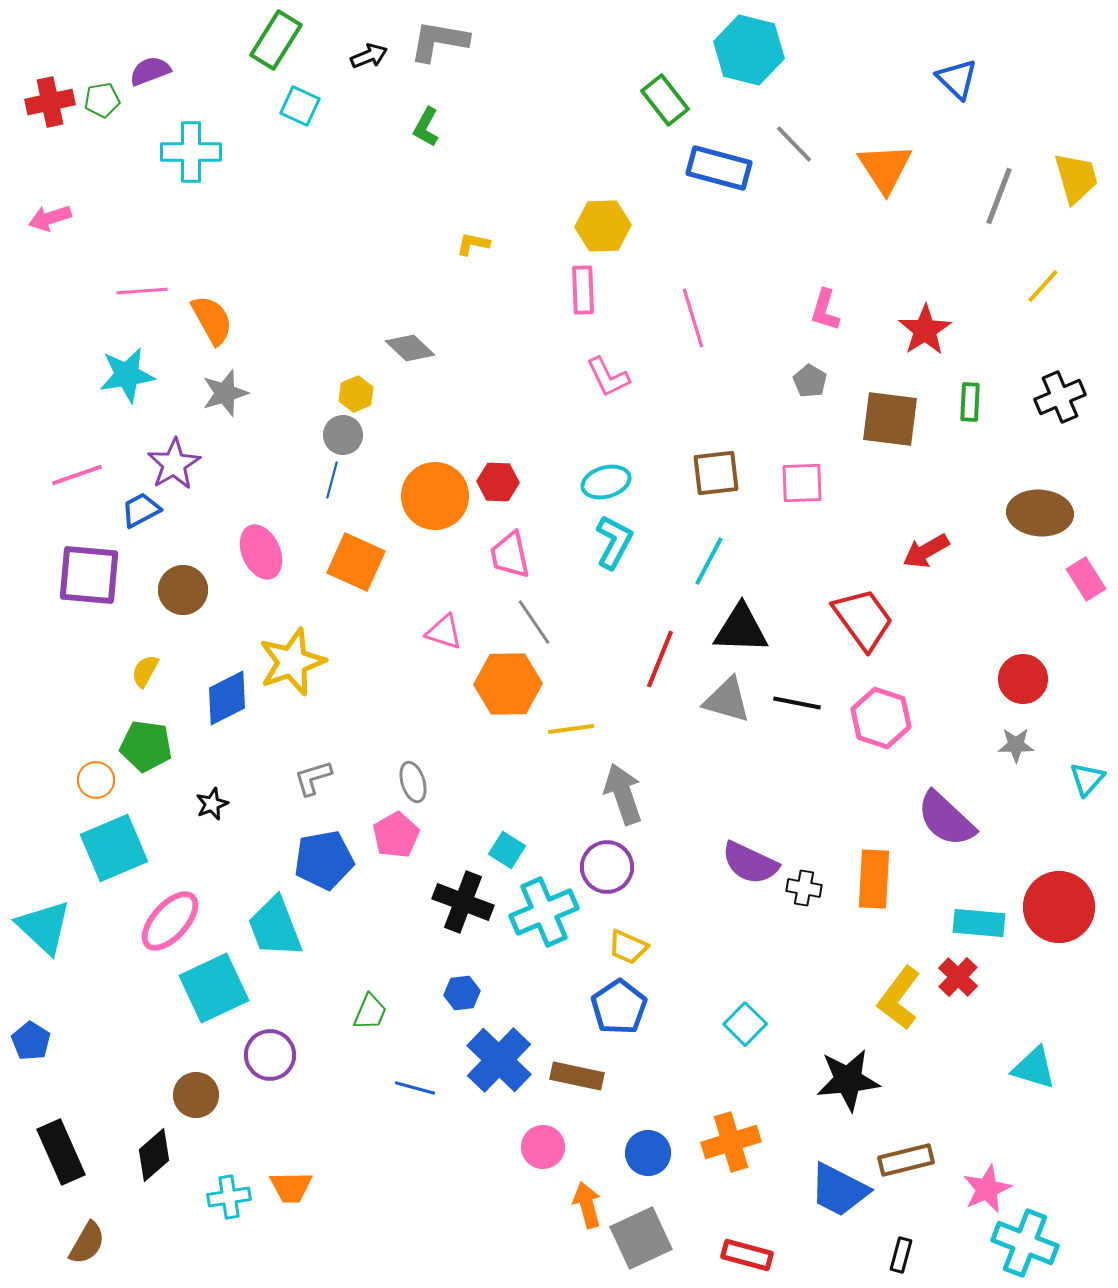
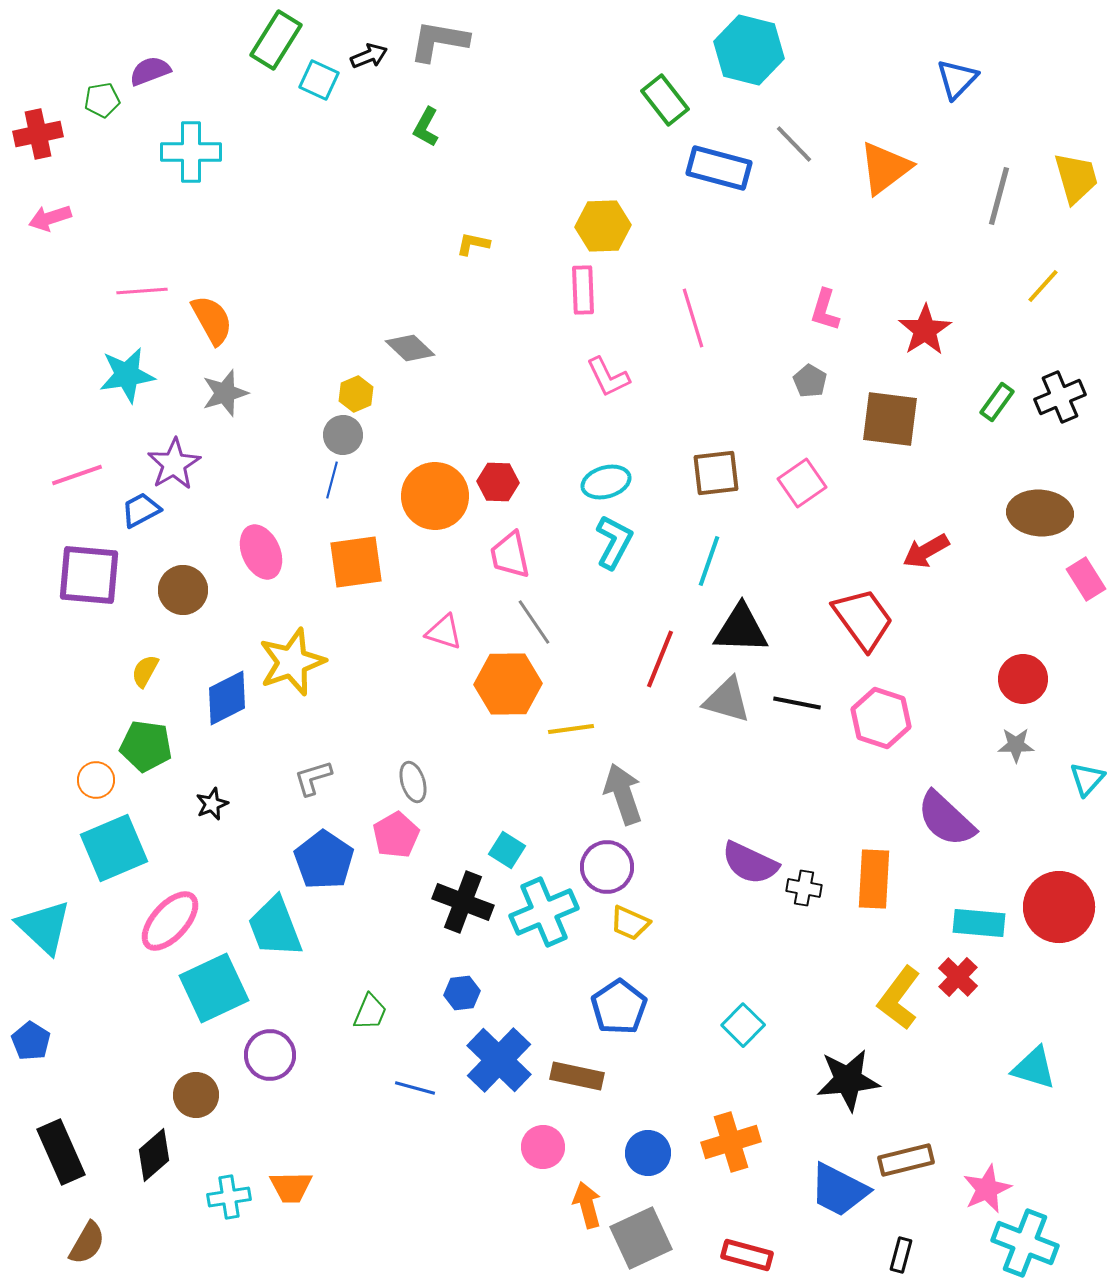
blue triangle at (957, 79): rotated 30 degrees clockwise
red cross at (50, 102): moved 12 px left, 32 px down
cyan square at (300, 106): moved 19 px right, 26 px up
orange triangle at (885, 168): rotated 26 degrees clockwise
gray line at (999, 196): rotated 6 degrees counterclockwise
green rectangle at (970, 402): moved 27 px right; rotated 33 degrees clockwise
pink square at (802, 483): rotated 33 degrees counterclockwise
cyan line at (709, 561): rotated 9 degrees counterclockwise
orange square at (356, 562): rotated 32 degrees counterclockwise
blue pentagon at (324, 860): rotated 28 degrees counterclockwise
yellow trapezoid at (628, 947): moved 2 px right, 24 px up
cyan square at (745, 1024): moved 2 px left, 1 px down
